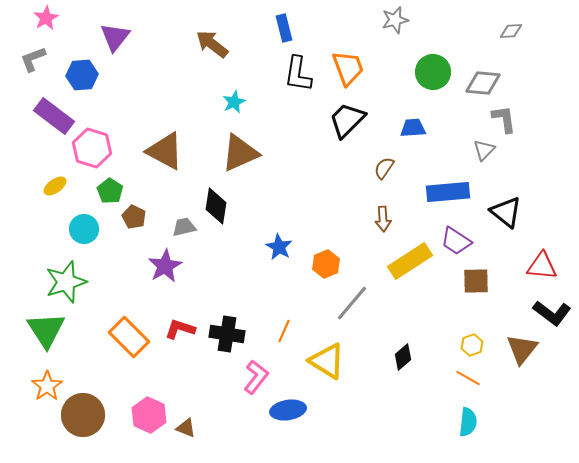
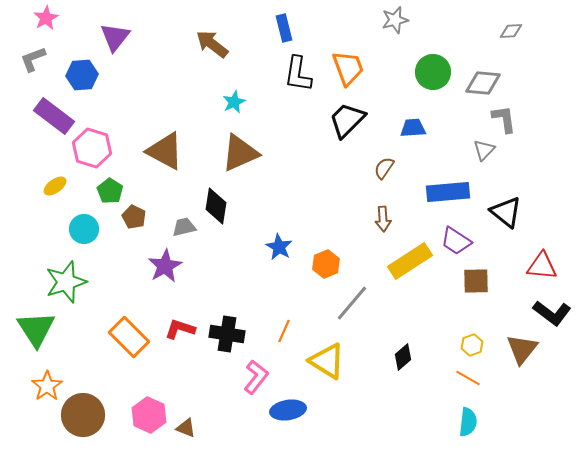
green triangle at (46, 330): moved 10 px left, 1 px up
